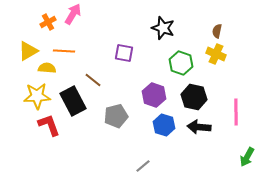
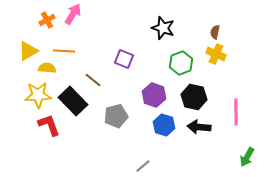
orange cross: moved 1 px left, 2 px up
brown semicircle: moved 2 px left, 1 px down
purple square: moved 6 px down; rotated 12 degrees clockwise
green hexagon: rotated 20 degrees clockwise
yellow star: moved 1 px right, 1 px up
black rectangle: rotated 16 degrees counterclockwise
